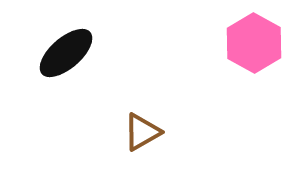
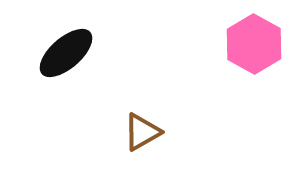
pink hexagon: moved 1 px down
